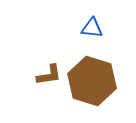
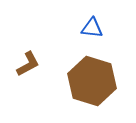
brown L-shape: moved 21 px left, 11 px up; rotated 20 degrees counterclockwise
